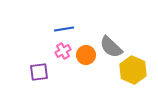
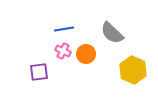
gray semicircle: moved 1 px right, 14 px up
pink cross: rotated 35 degrees counterclockwise
orange circle: moved 1 px up
